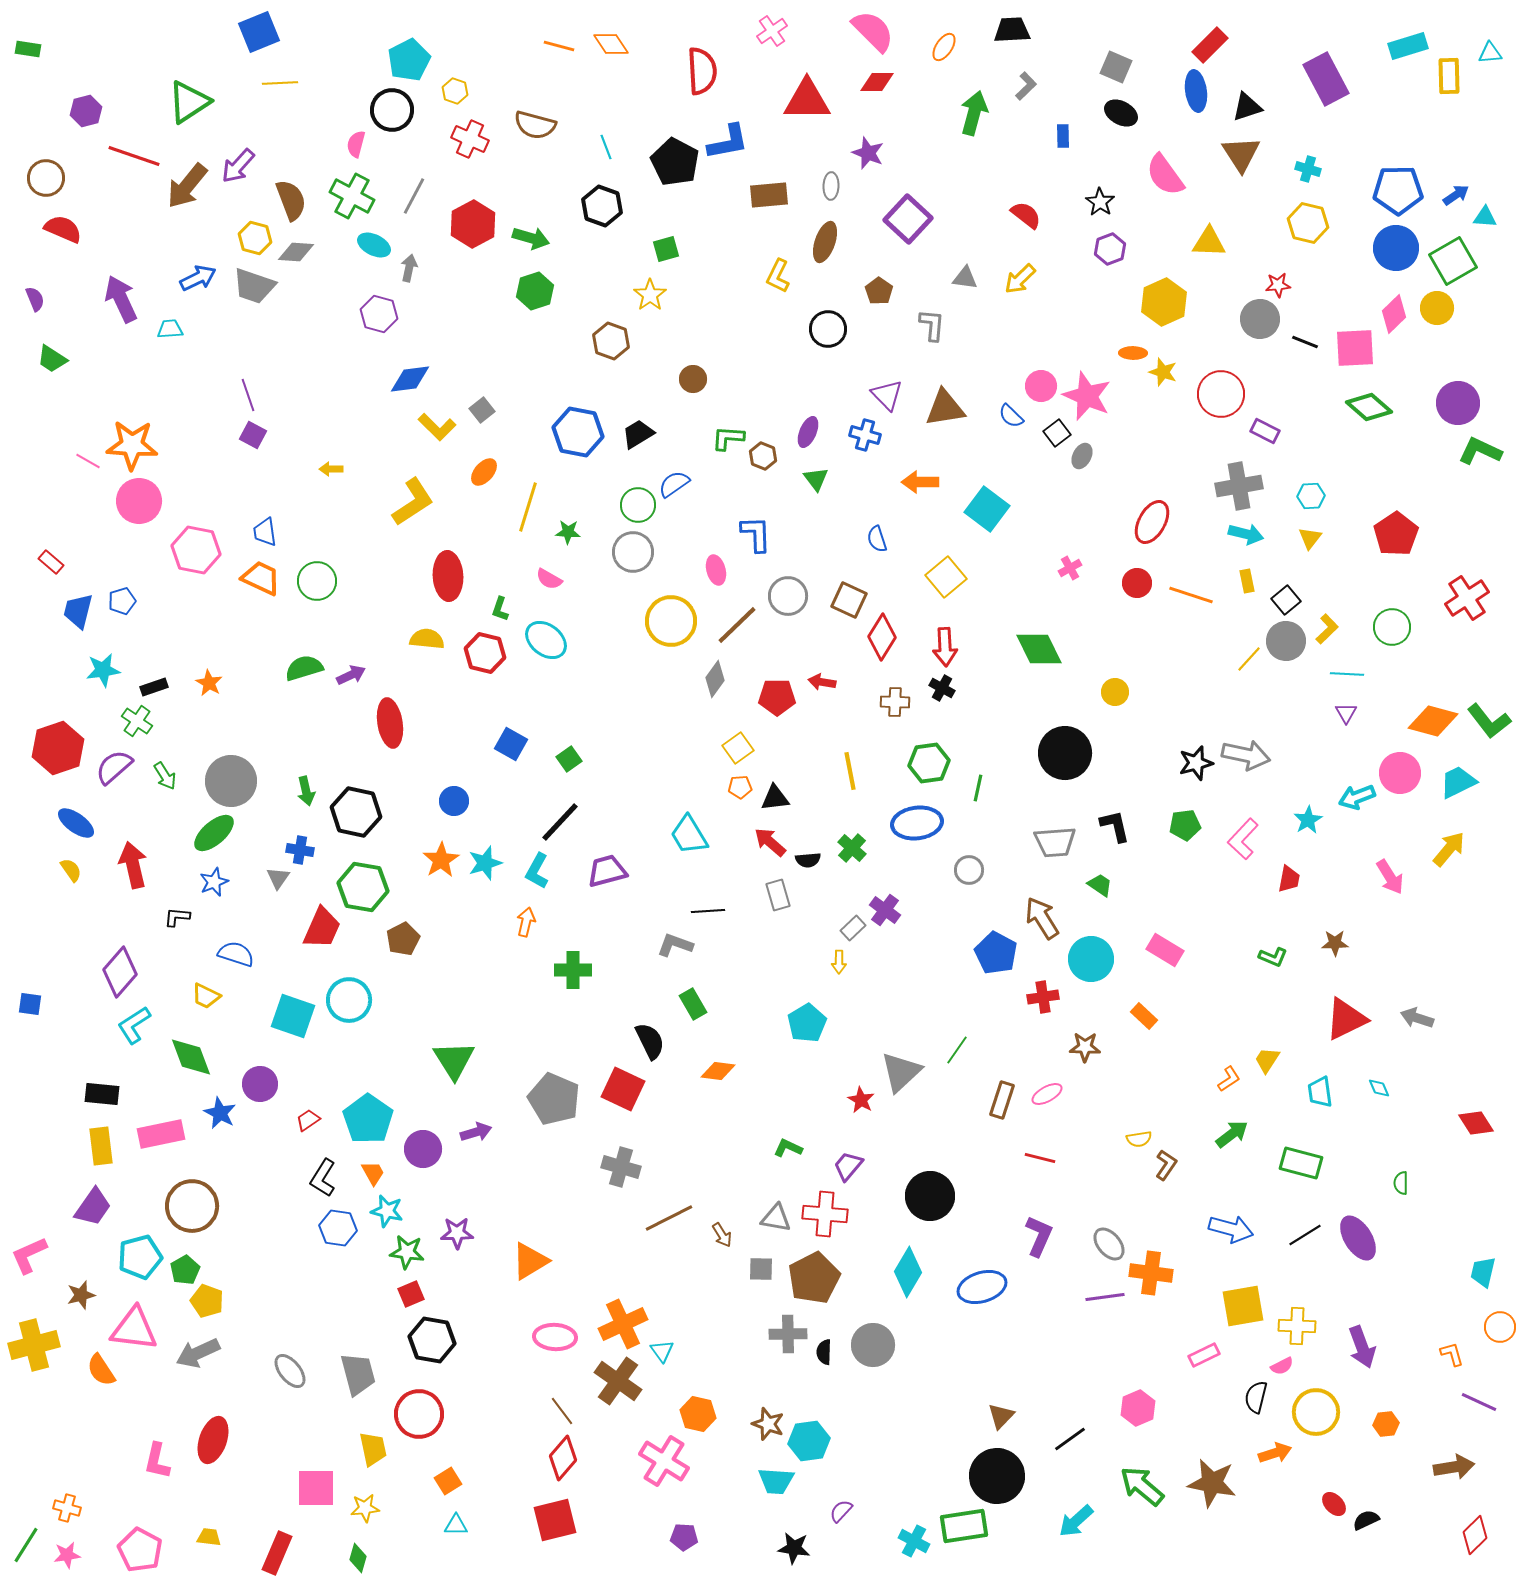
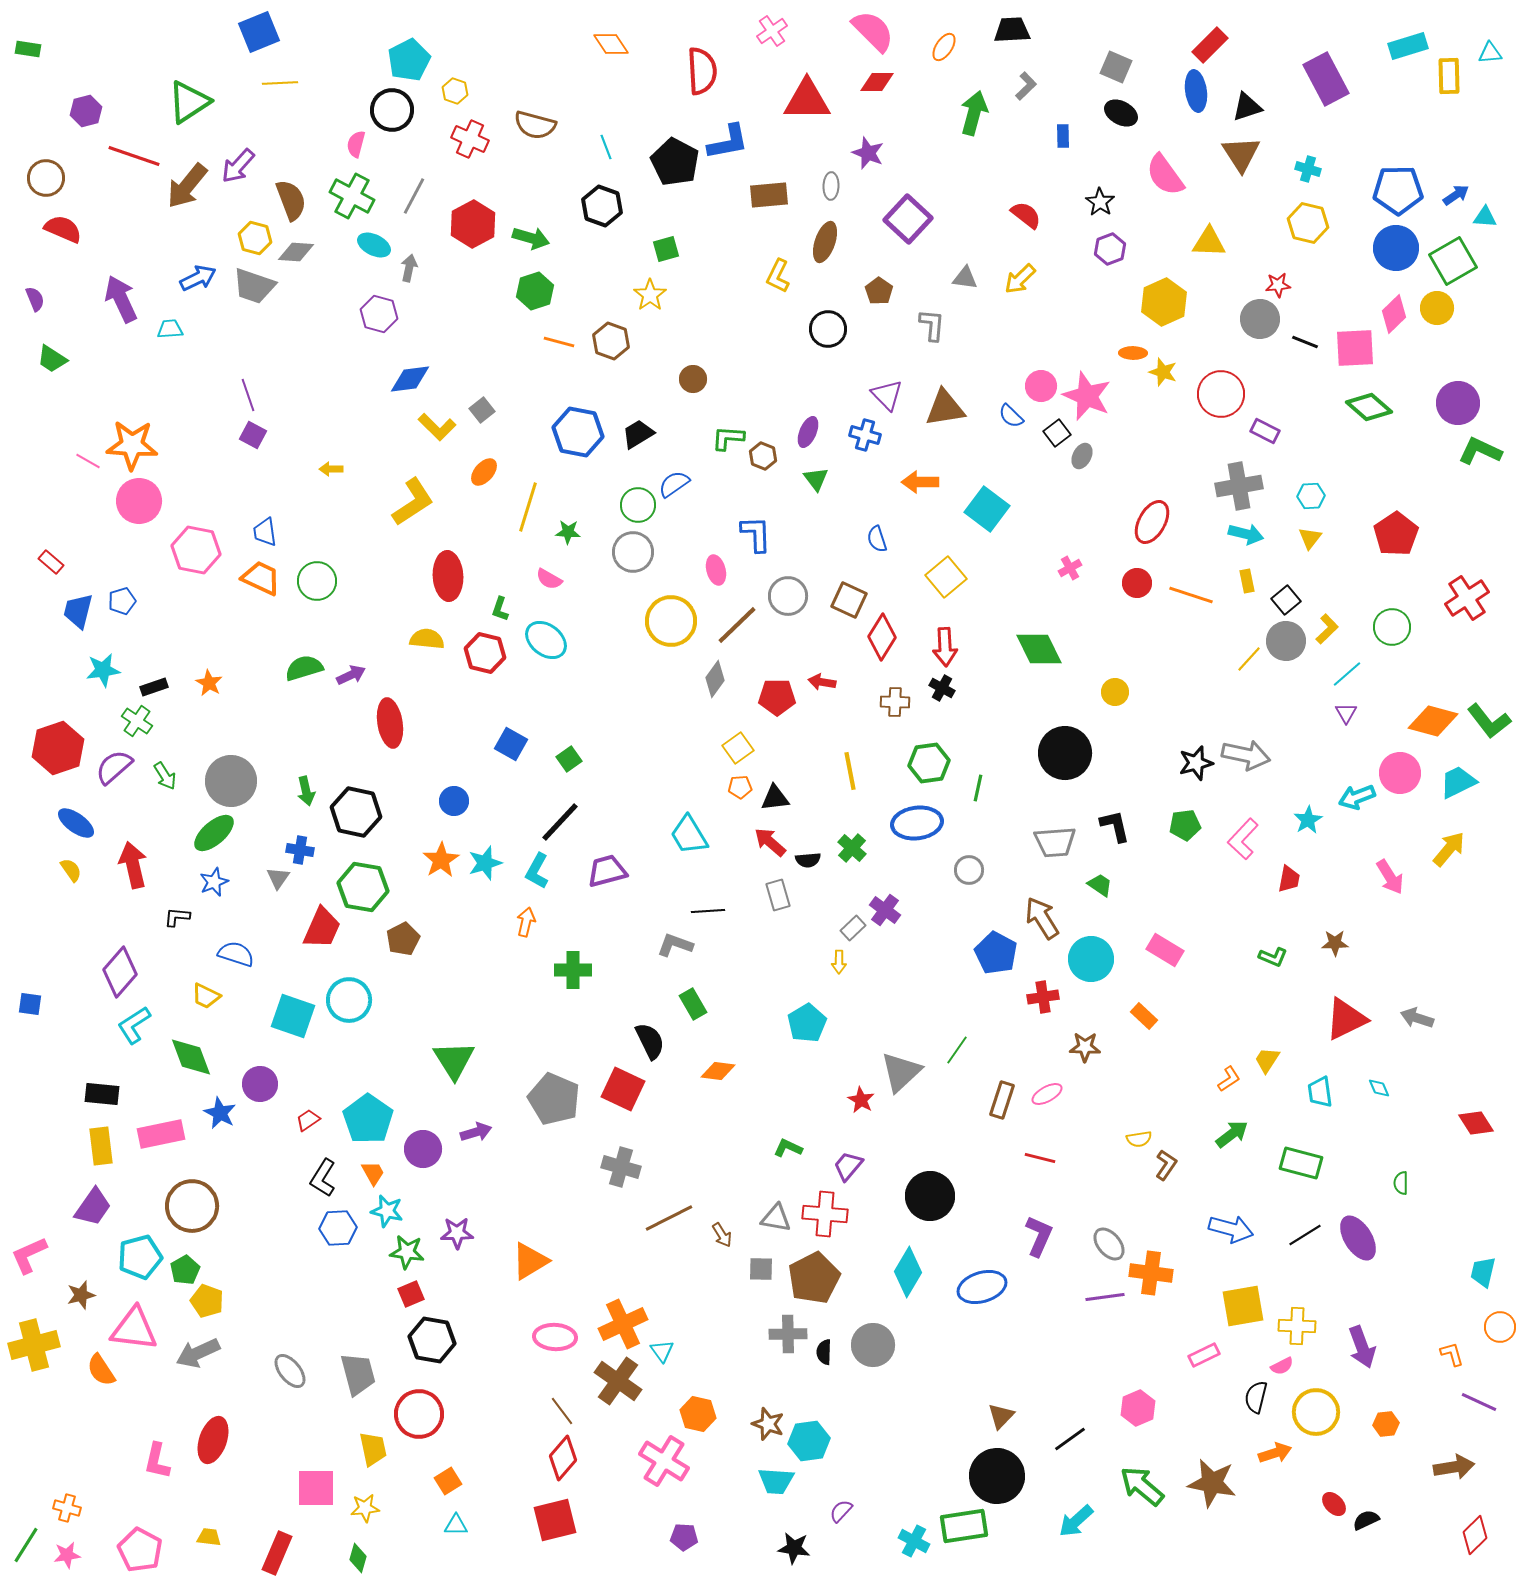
orange line at (559, 46): moved 296 px down
cyan line at (1347, 674): rotated 44 degrees counterclockwise
blue hexagon at (338, 1228): rotated 12 degrees counterclockwise
